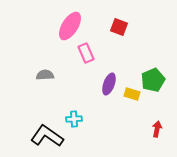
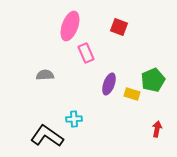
pink ellipse: rotated 12 degrees counterclockwise
